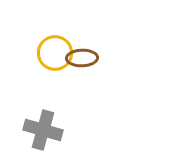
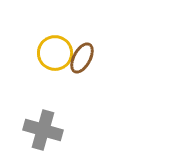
brown ellipse: rotated 60 degrees counterclockwise
